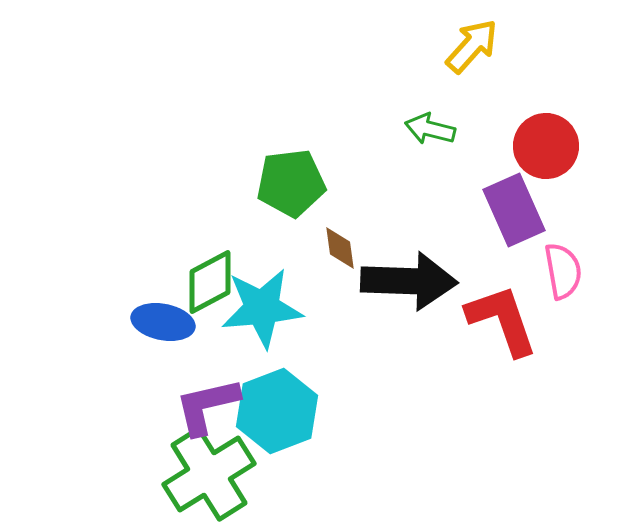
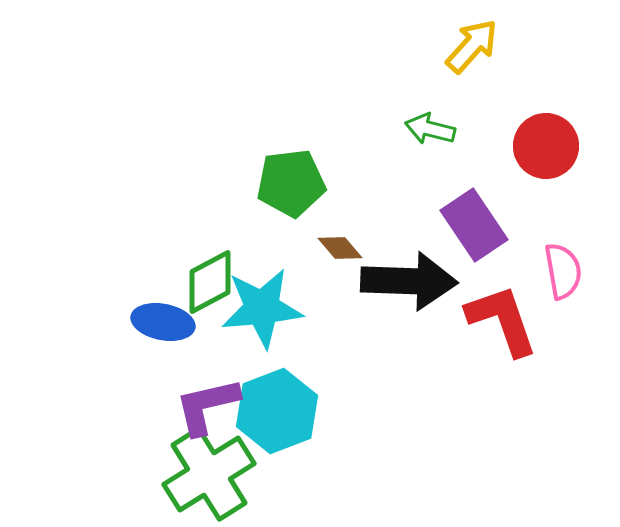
purple rectangle: moved 40 px left, 15 px down; rotated 10 degrees counterclockwise
brown diamond: rotated 33 degrees counterclockwise
